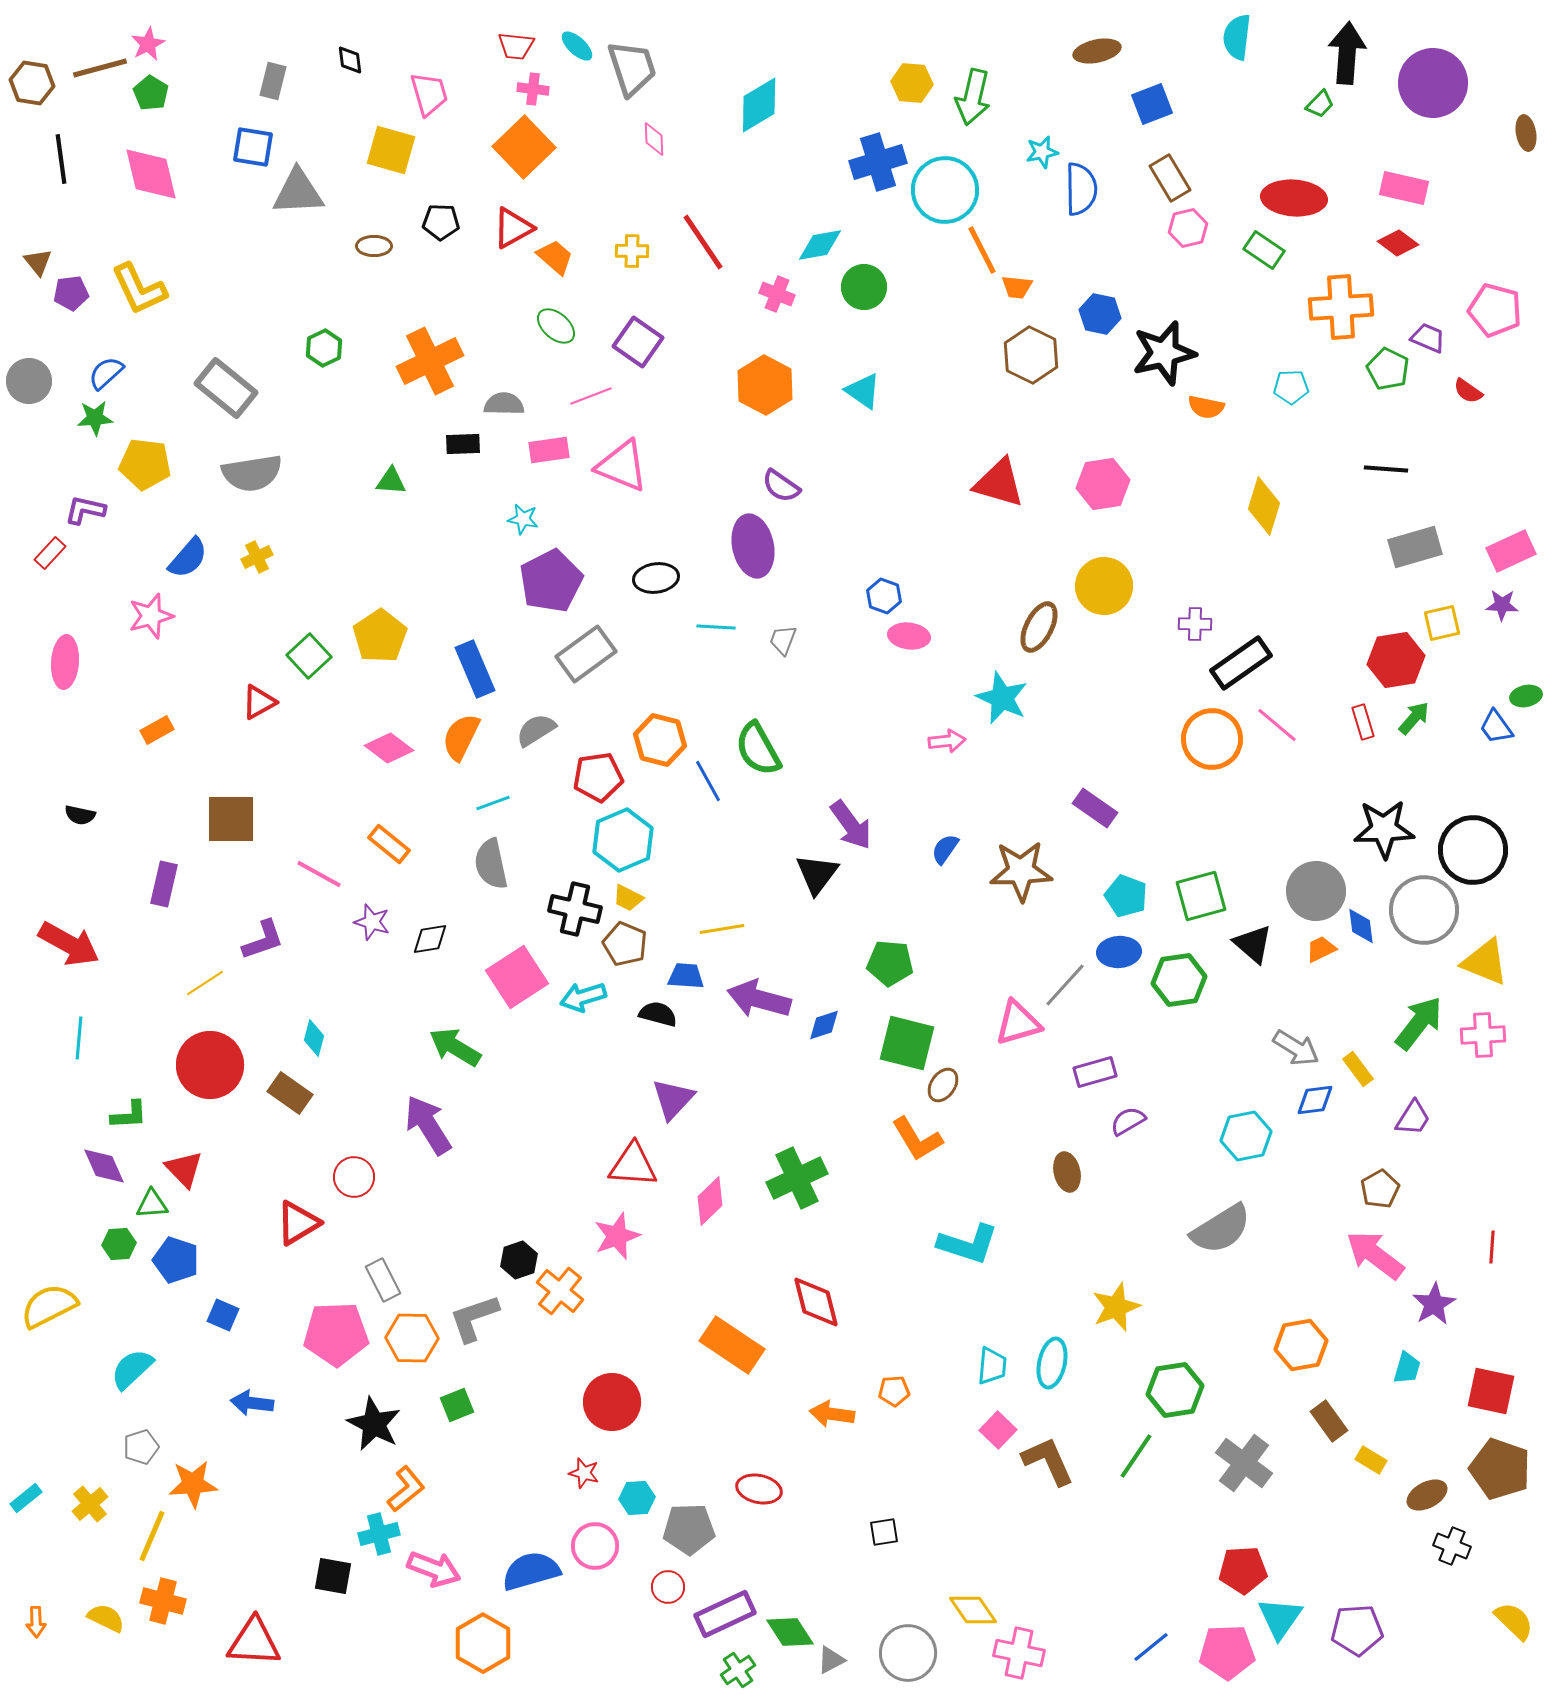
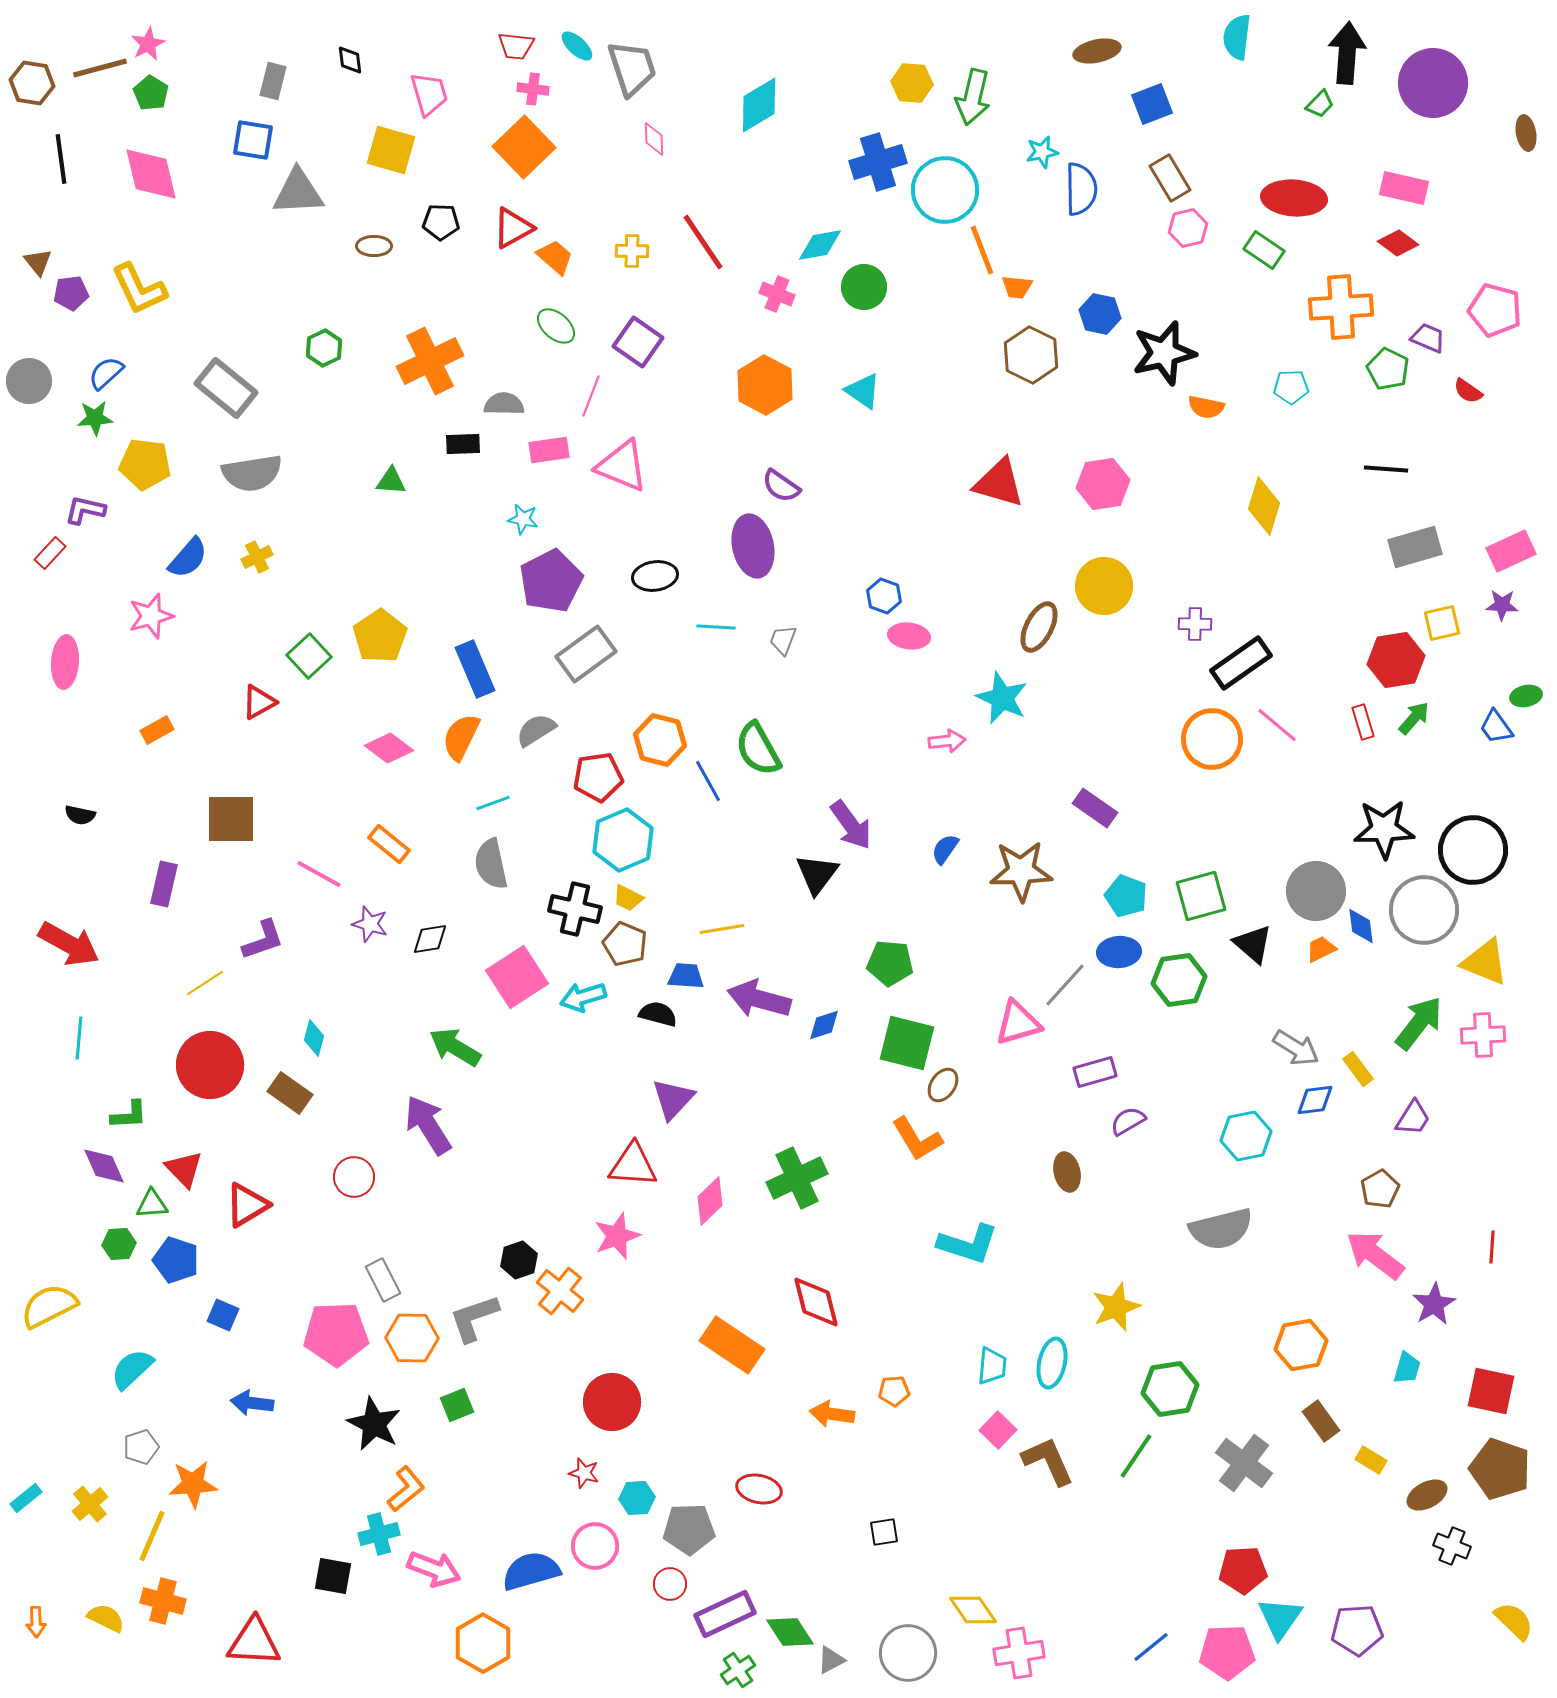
blue square at (253, 147): moved 7 px up
orange line at (982, 250): rotated 6 degrees clockwise
pink line at (591, 396): rotated 48 degrees counterclockwise
black ellipse at (656, 578): moved 1 px left, 2 px up
purple star at (372, 922): moved 2 px left, 2 px down
red triangle at (298, 1223): moved 51 px left, 18 px up
gray semicircle at (1221, 1229): rotated 18 degrees clockwise
green hexagon at (1175, 1390): moved 5 px left, 1 px up
brown rectangle at (1329, 1421): moved 8 px left
red circle at (668, 1587): moved 2 px right, 3 px up
pink cross at (1019, 1653): rotated 21 degrees counterclockwise
